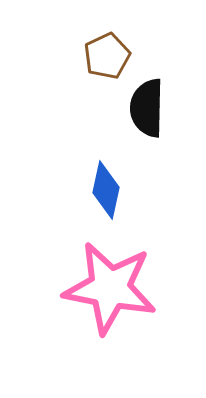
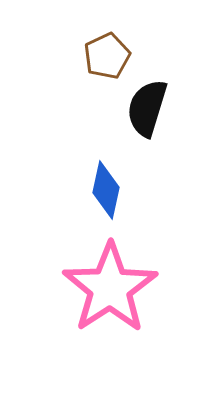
black semicircle: rotated 16 degrees clockwise
pink star: rotated 28 degrees clockwise
